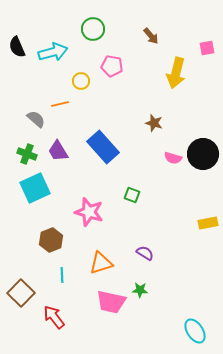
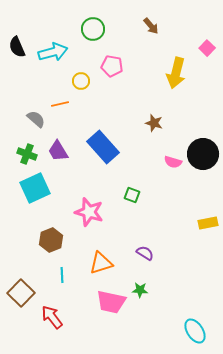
brown arrow: moved 10 px up
pink square: rotated 35 degrees counterclockwise
pink semicircle: moved 4 px down
red arrow: moved 2 px left
